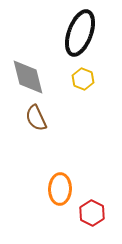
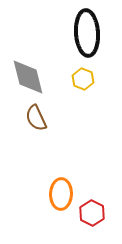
black ellipse: moved 7 px right; rotated 24 degrees counterclockwise
orange ellipse: moved 1 px right, 5 px down
